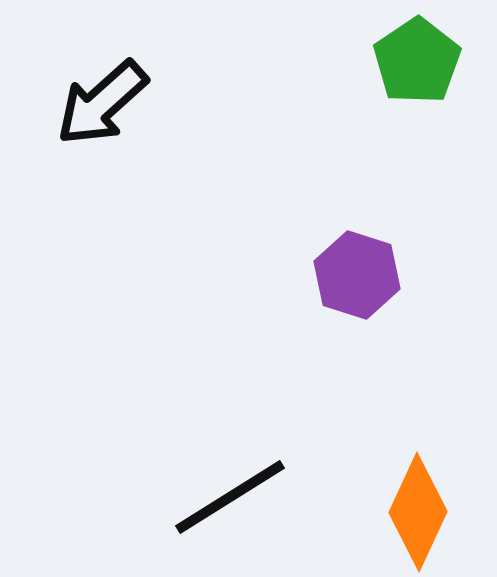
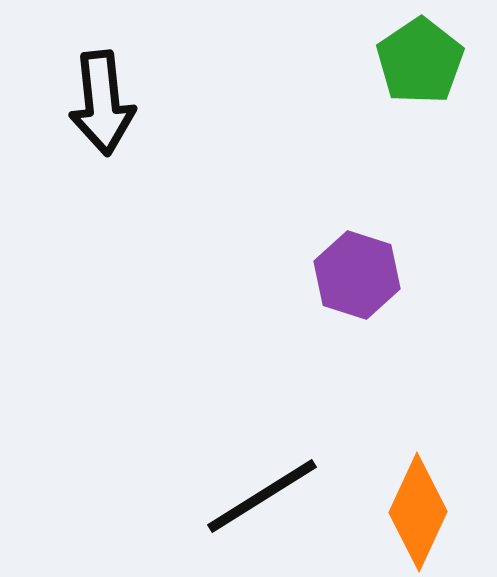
green pentagon: moved 3 px right
black arrow: rotated 54 degrees counterclockwise
black line: moved 32 px right, 1 px up
